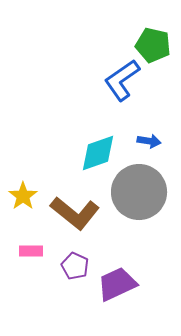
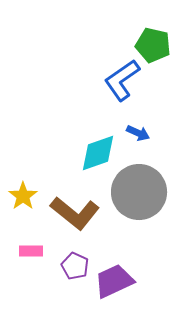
blue arrow: moved 11 px left, 8 px up; rotated 15 degrees clockwise
purple trapezoid: moved 3 px left, 3 px up
